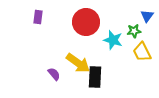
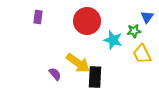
blue triangle: moved 1 px down
red circle: moved 1 px right, 1 px up
yellow trapezoid: moved 2 px down
purple semicircle: moved 1 px right
